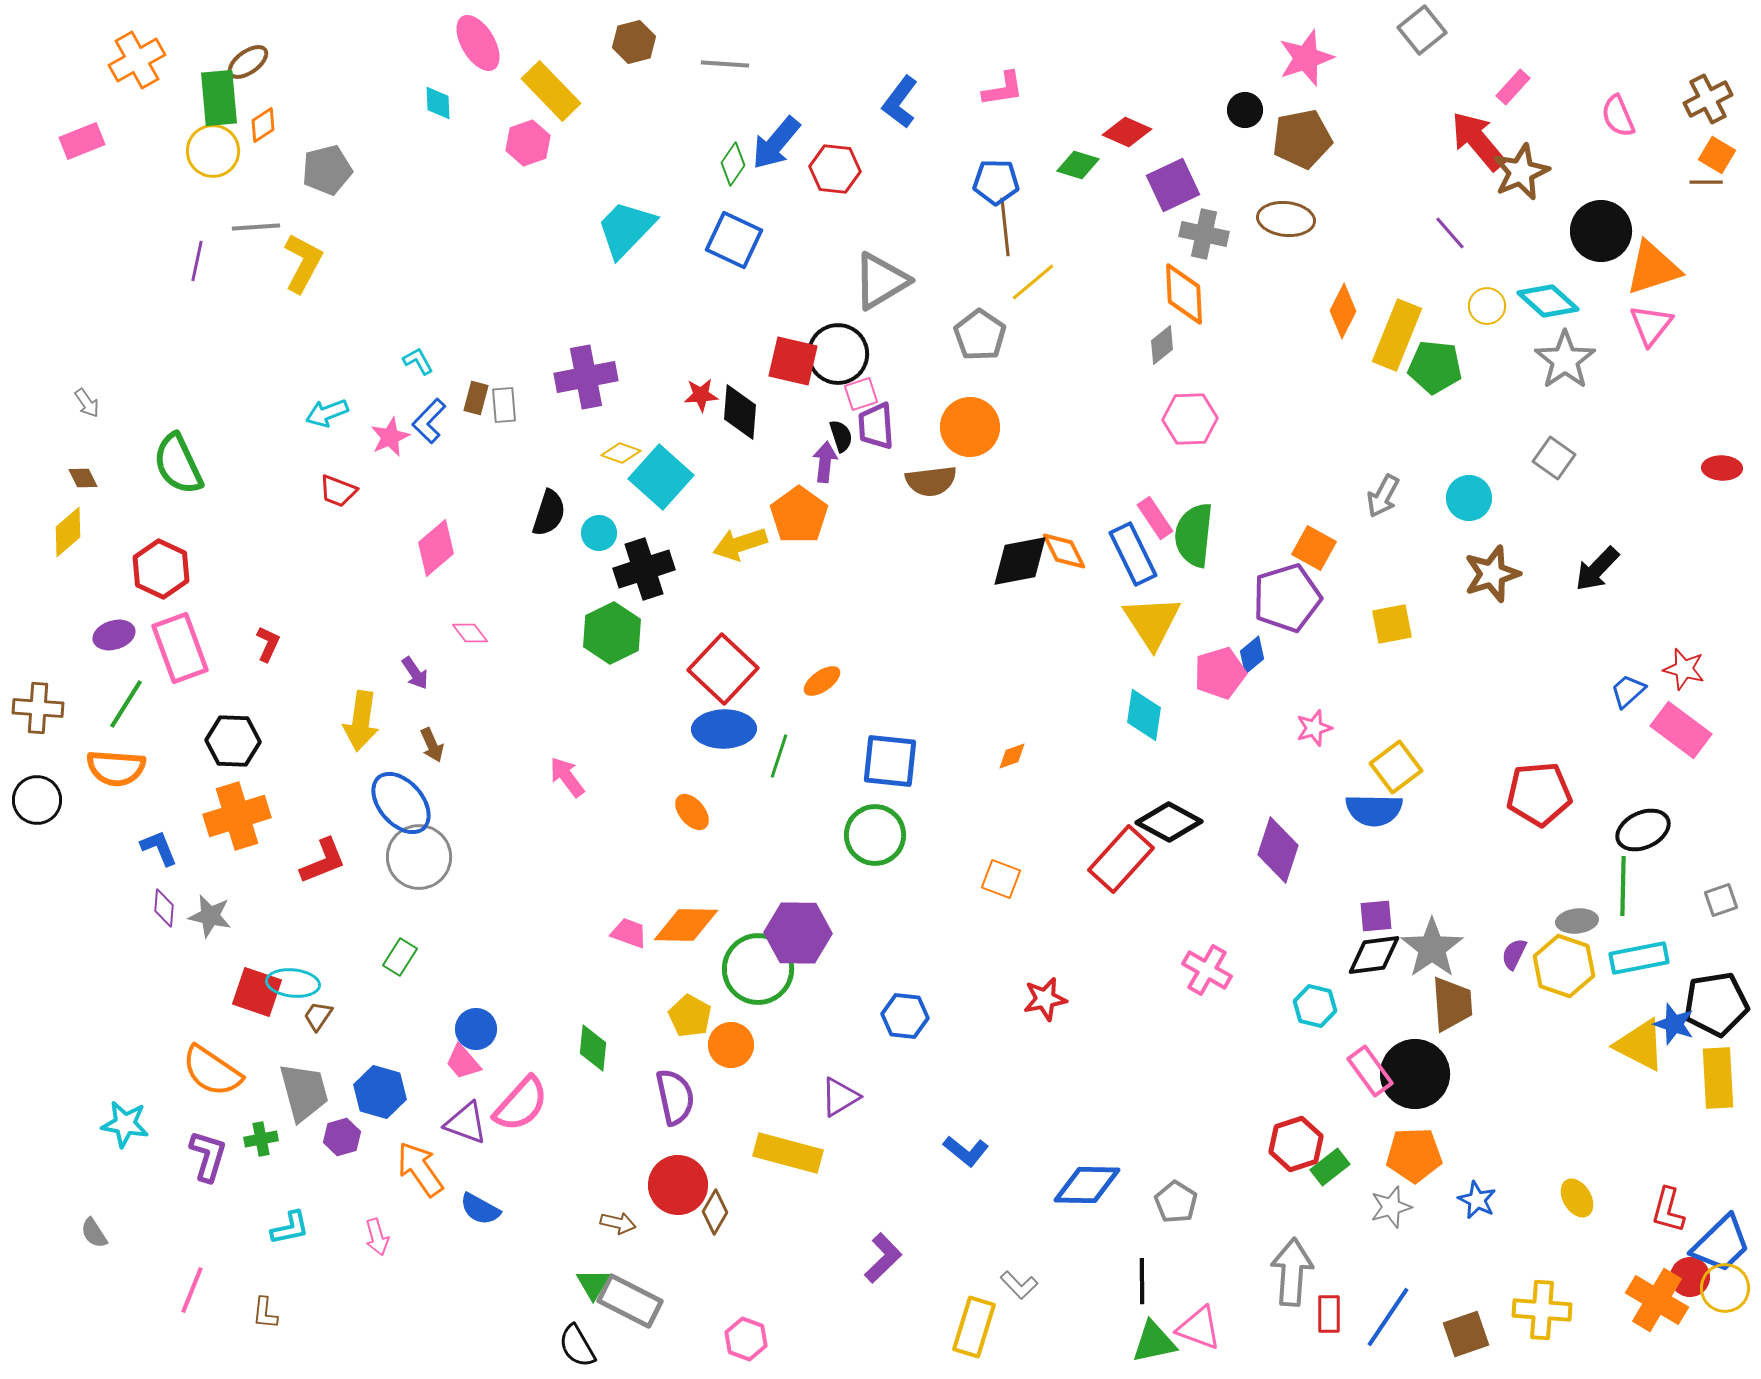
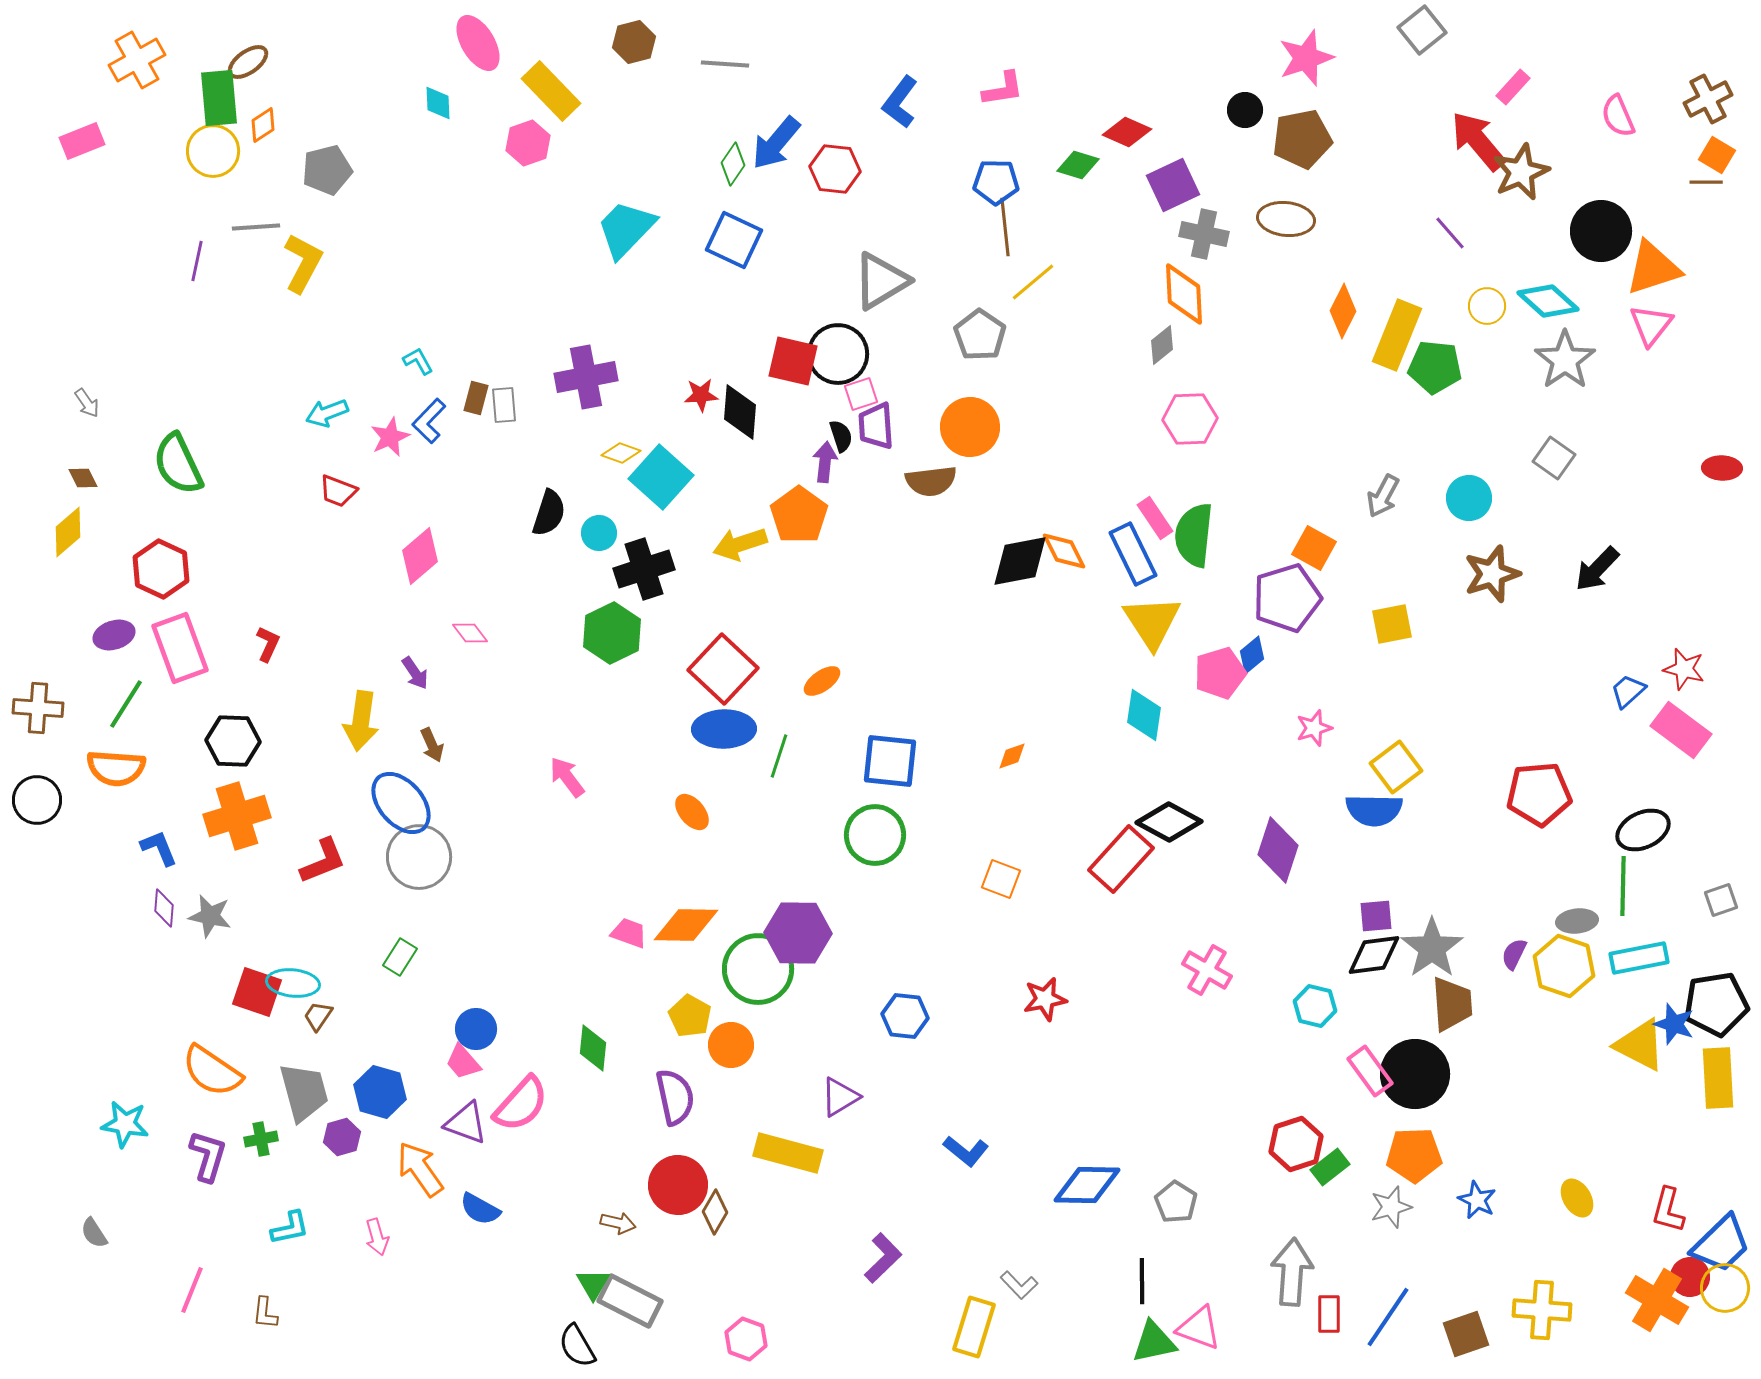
pink diamond at (436, 548): moved 16 px left, 8 px down
